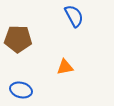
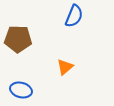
blue semicircle: rotated 50 degrees clockwise
orange triangle: rotated 30 degrees counterclockwise
